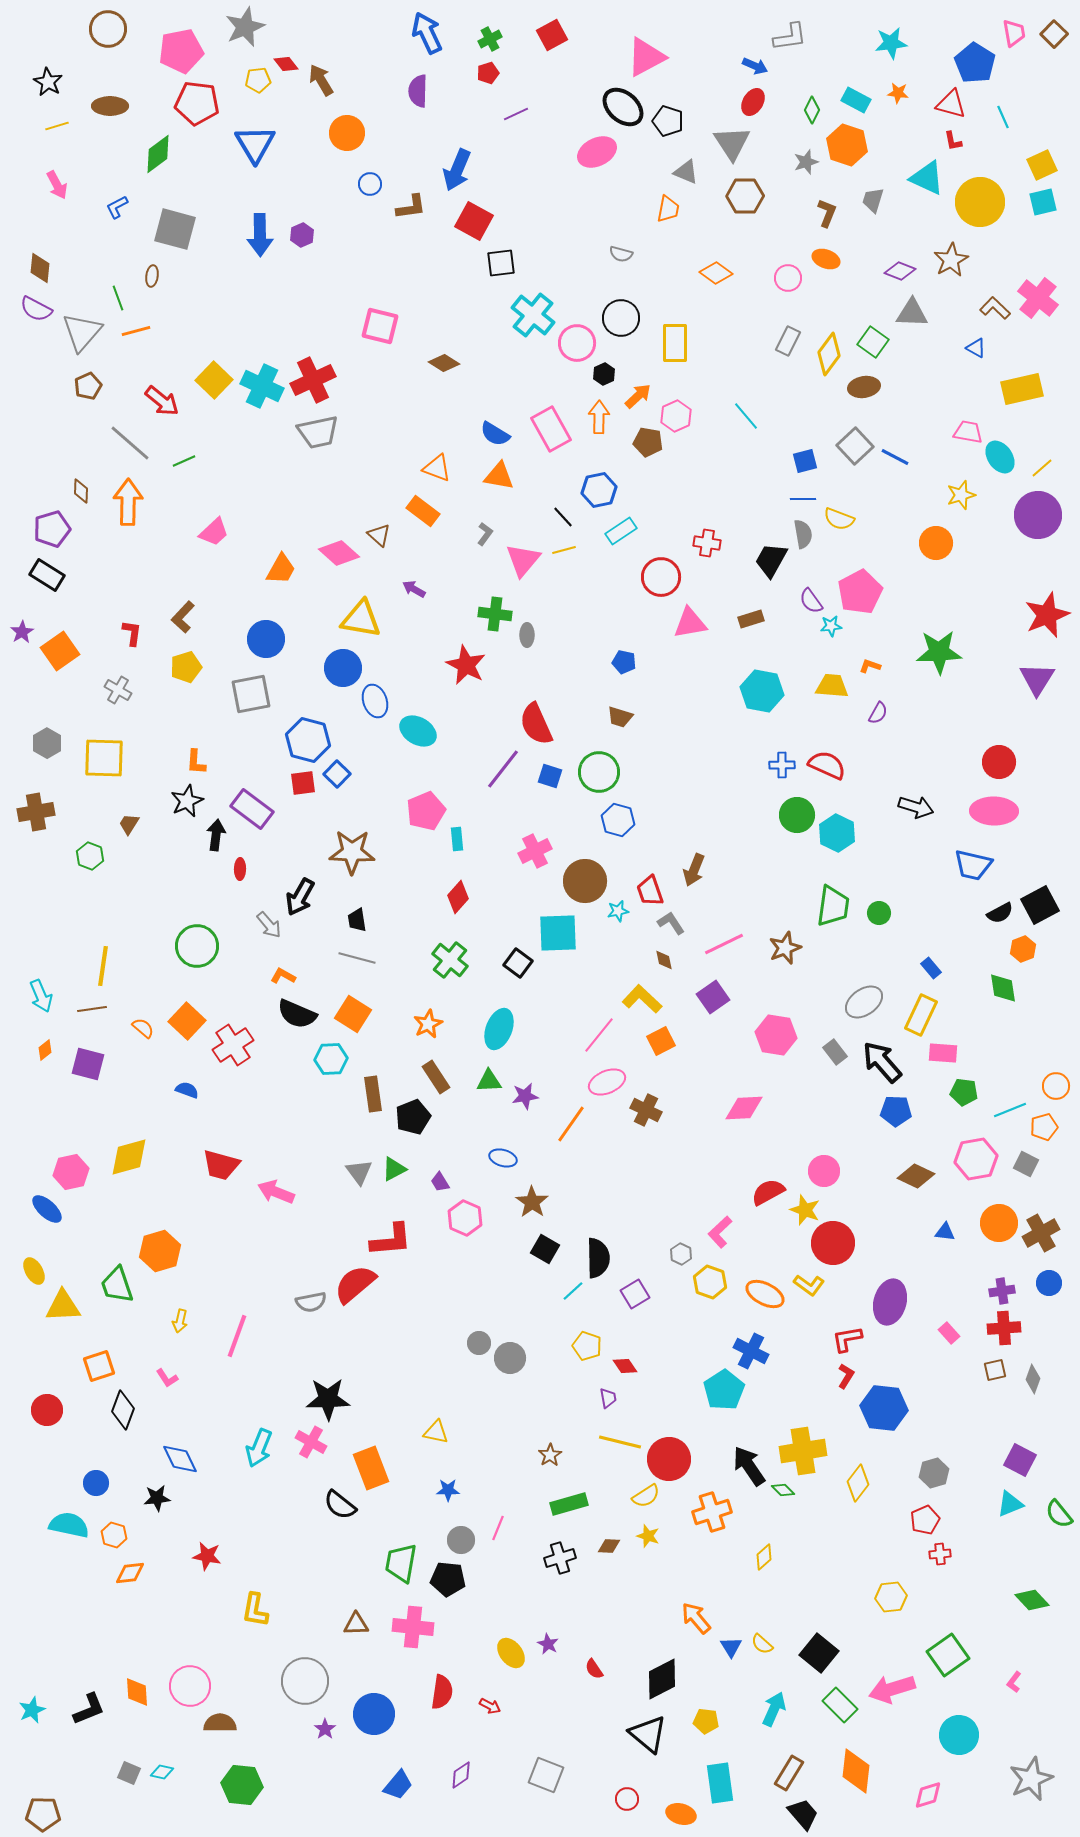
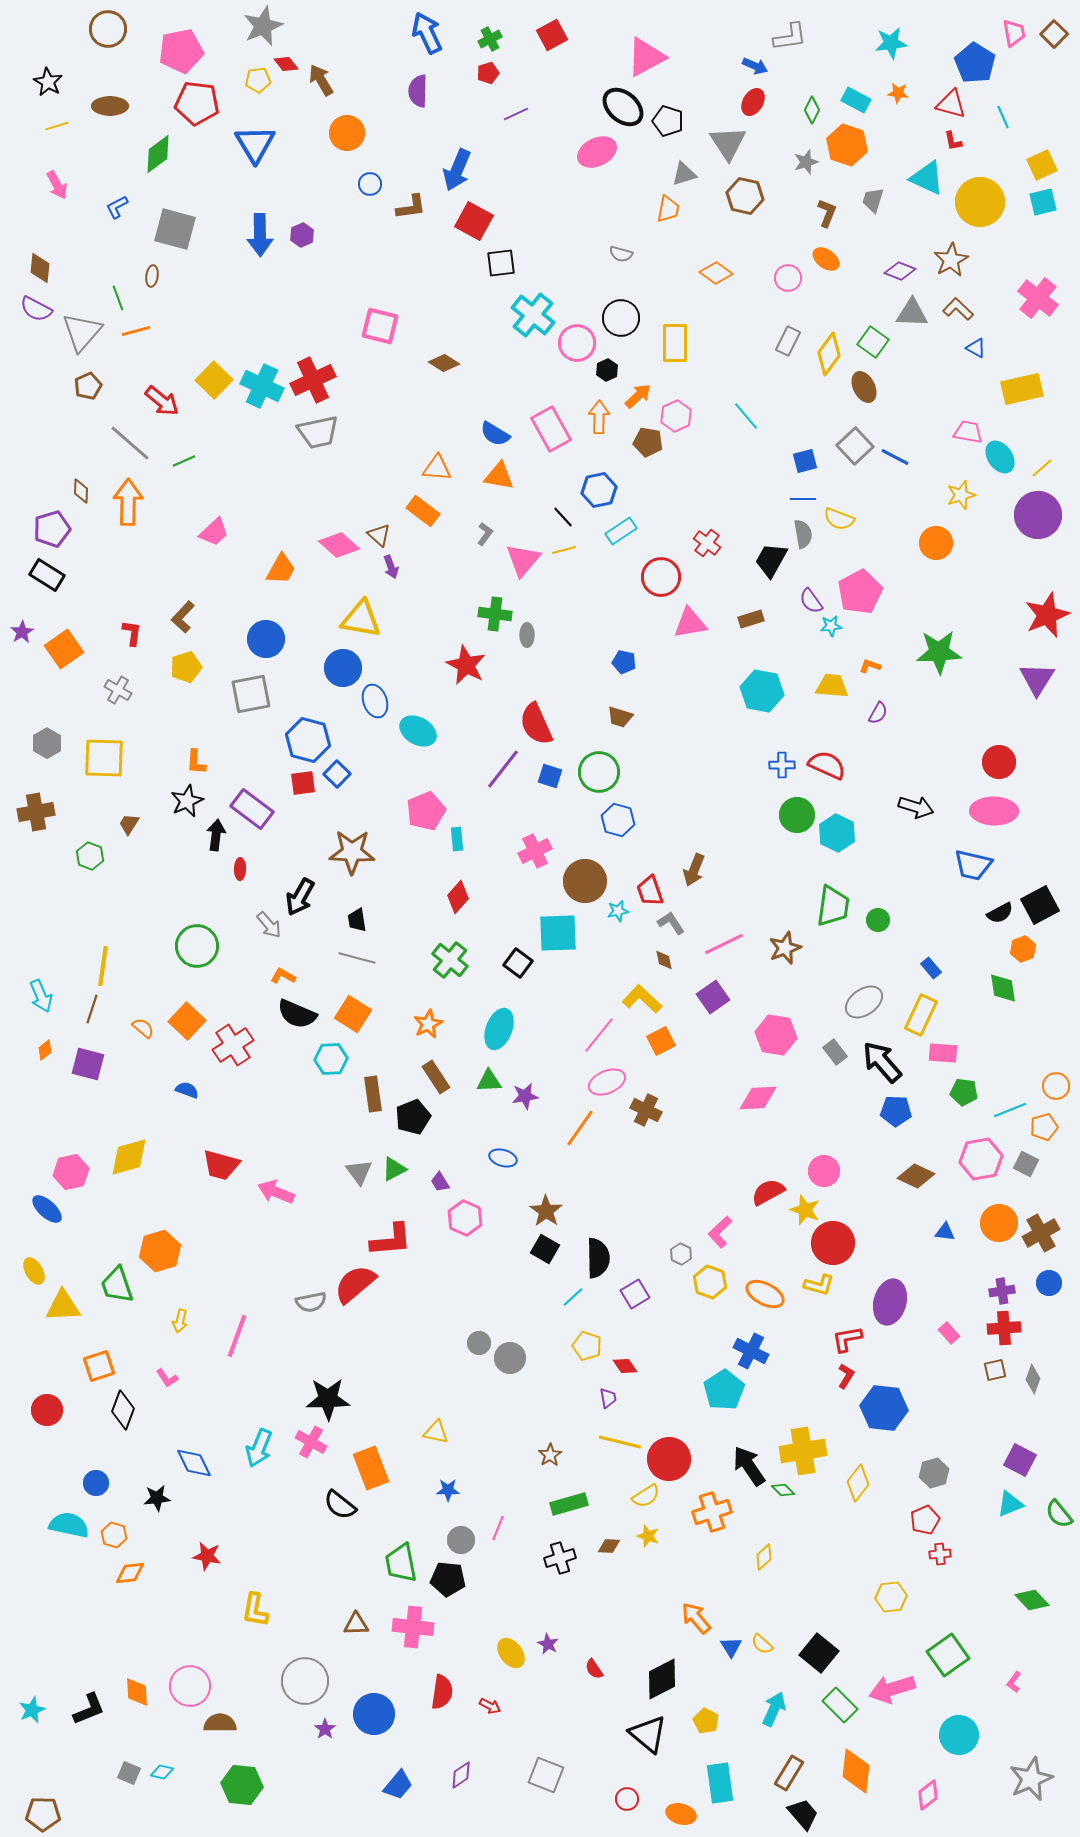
gray star at (245, 27): moved 18 px right, 1 px up
gray triangle at (732, 143): moved 4 px left
gray triangle at (686, 172): moved 2 px left, 2 px down; rotated 40 degrees counterclockwise
brown hexagon at (745, 196): rotated 12 degrees clockwise
orange ellipse at (826, 259): rotated 16 degrees clockwise
brown L-shape at (995, 308): moved 37 px left, 1 px down
black hexagon at (604, 374): moved 3 px right, 4 px up
brown ellipse at (864, 387): rotated 72 degrees clockwise
orange triangle at (437, 468): rotated 16 degrees counterclockwise
red cross at (707, 543): rotated 28 degrees clockwise
pink diamond at (339, 553): moved 8 px up
purple arrow at (414, 589): moved 23 px left, 22 px up; rotated 140 degrees counterclockwise
orange square at (60, 651): moved 4 px right, 2 px up
green circle at (879, 913): moved 1 px left, 7 px down
brown line at (92, 1009): rotated 64 degrees counterclockwise
pink diamond at (744, 1108): moved 14 px right, 10 px up
orange line at (571, 1124): moved 9 px right, 4 px down
pink hexagon at (976, 1159): moved 5 px right
brown star at (532, 1202): moved 14 px right, 9 px down
yellow L-shape at (809, 1285): moved 10 px right; rotated 20 degrees counterclockwise
cyan line at (573, 1291): moved 6 px down
blue diamond at (180, 1459): moved 14 px right, 4 px down
green trapezoid at (401, 1563): rotated 21 degrees counterclockwise
yellow pentagon at (706, 1721): rotated 20 degrees clockwise
pink diamond at (928, 1795): rotated 20 degrees counterclockwise
